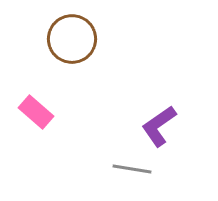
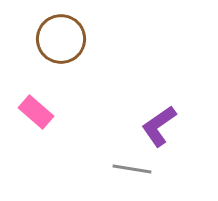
brown circle: moved 11 px left
